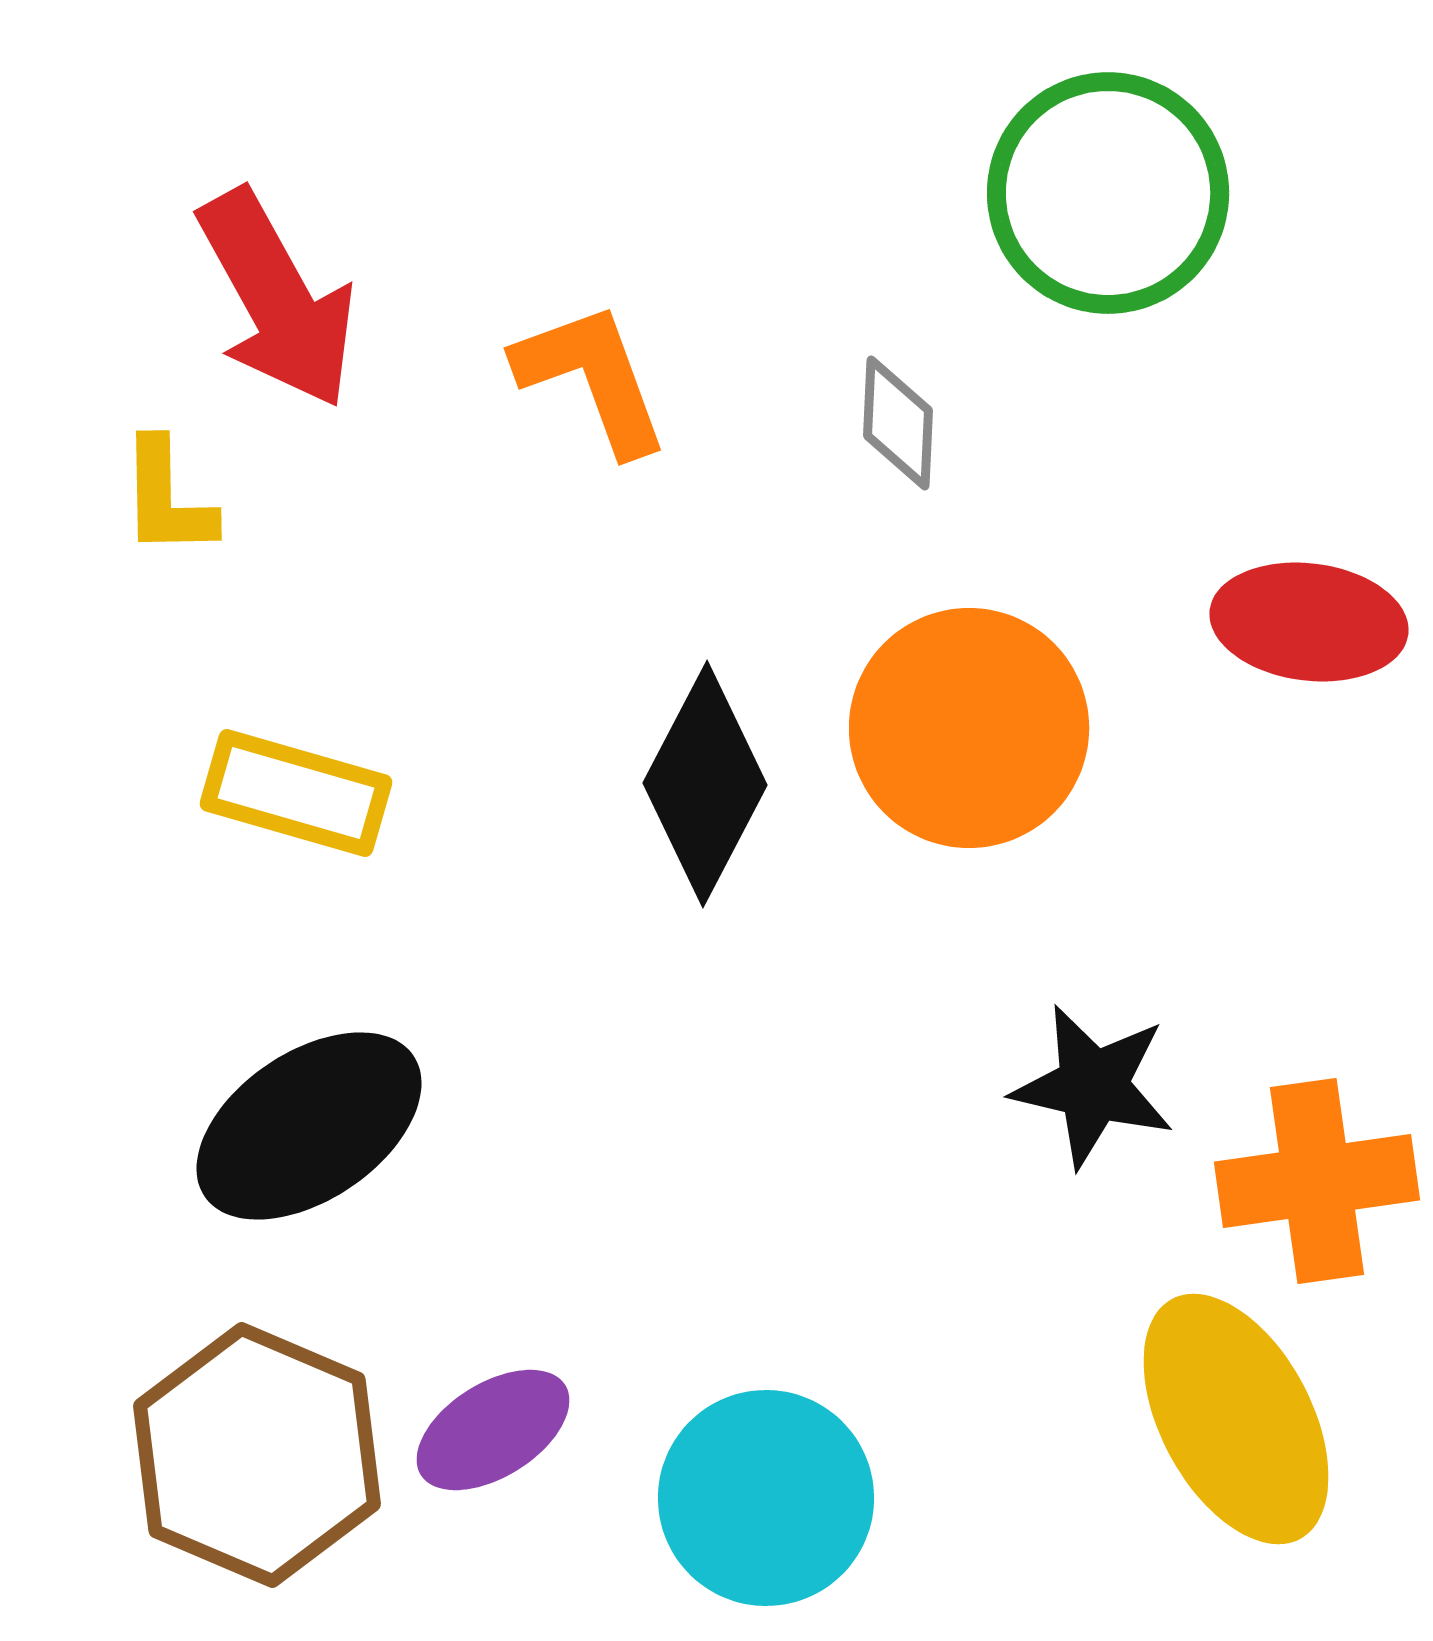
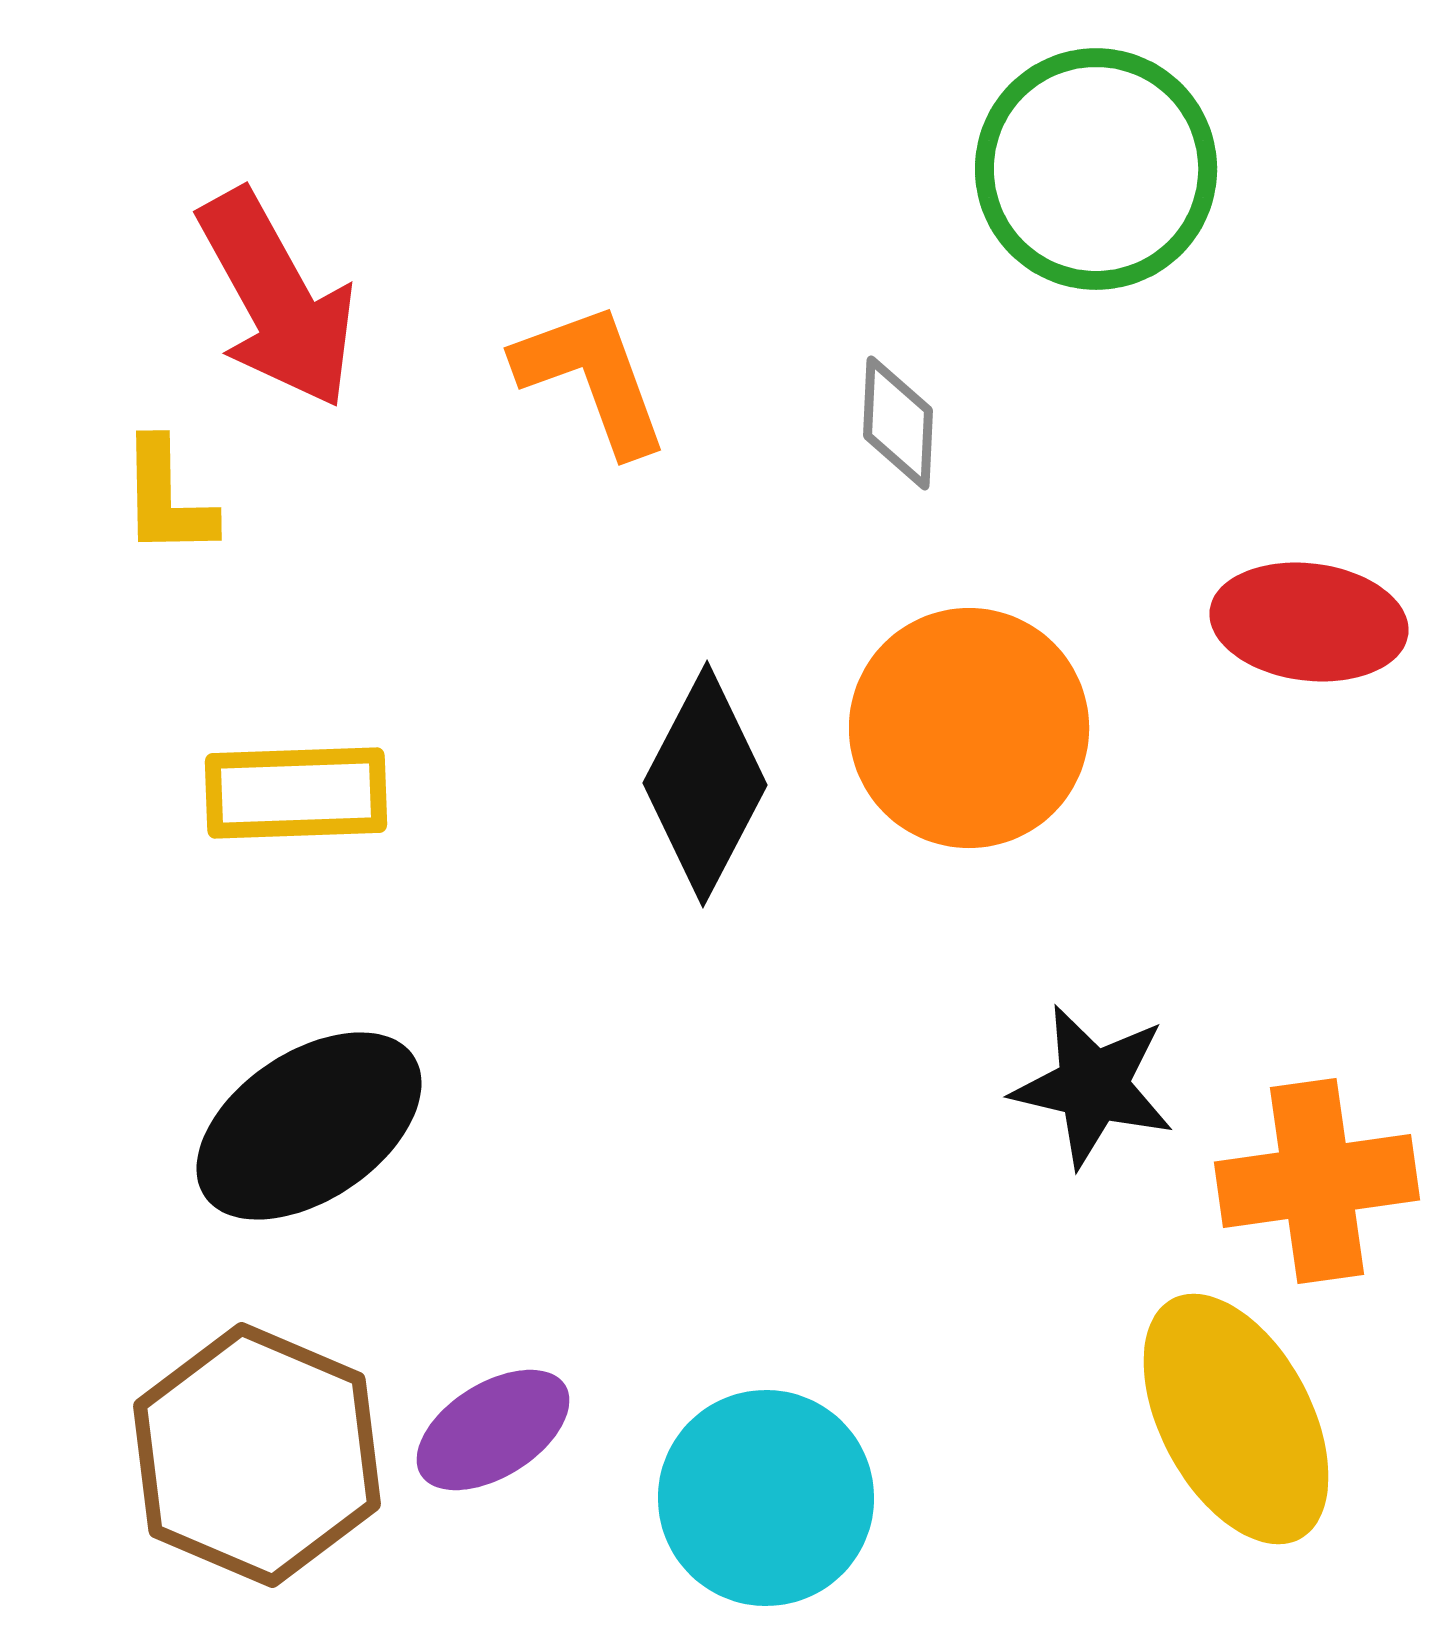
green circle: moved 12 px left, 24 px up
yellow rectangle: rotated 18 degrees counterclockwise
